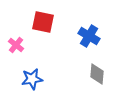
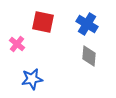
blue cross: moved 2 px left, 12 px up
pink cross: moved 1 px right, 1 px up
gray diamond: moved 8 px left, 18 px up
